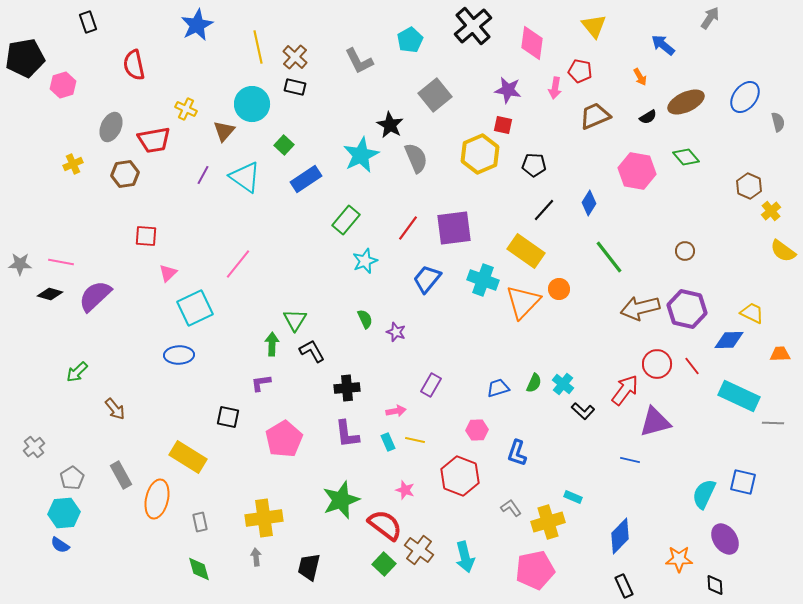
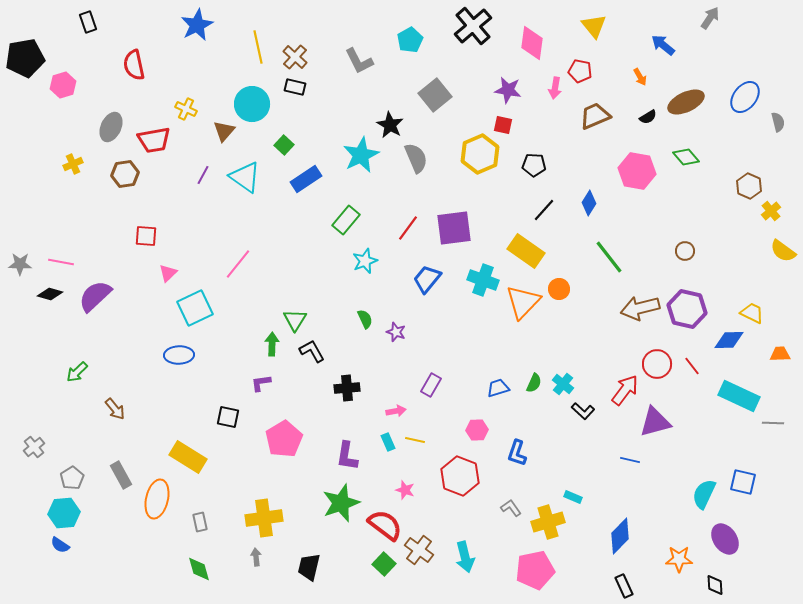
purple L-shape at (347, 434): moved 22 px down; rotated 16 degrees clockwise
green star at (341, 500): moved 3 px down
